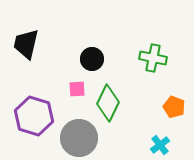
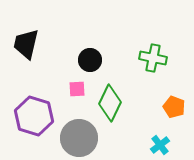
black circle: moved 2 px left, 1 px down
green diamond: moved 2 px right
